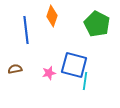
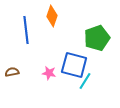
green pentagon: moved 14 px down; rotated 25 degrees clockwise
brown semicircle: moved 3 px left, 3 px down
pink star: rotated 24 degrees clockwise
cyan line: rotated 24 degrees clockwise
